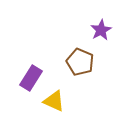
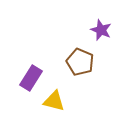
purple star: rotated 20 degrees counterclockwise
yellow triangle: rotated 10 degrees counterclockwise
